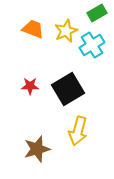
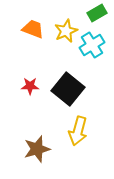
black square: rotated 20 degrees counterclockwise
